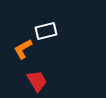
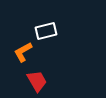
orange L-shape: moved 3 px down
